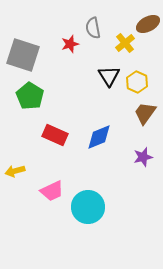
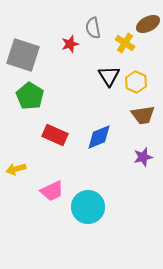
yellow cross: rotated 18 degrees counterclockwise
yellow hexagon: moved 1 px left
brown trapezoid: moved 2 px left, 2 px down; rotated 135 degrees counterclockwise
yellow arrow: moved 1 px right, 2 px up
